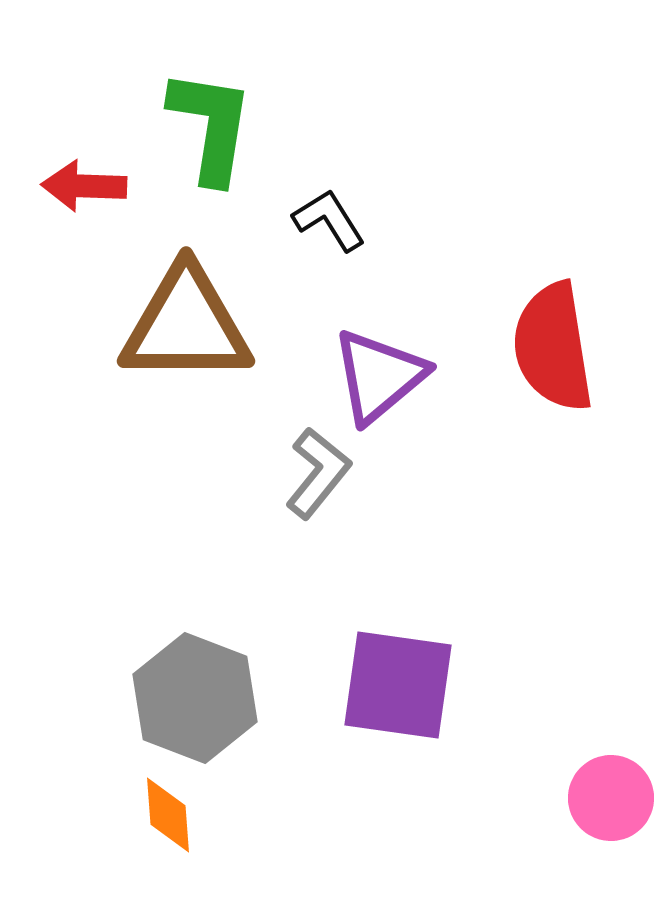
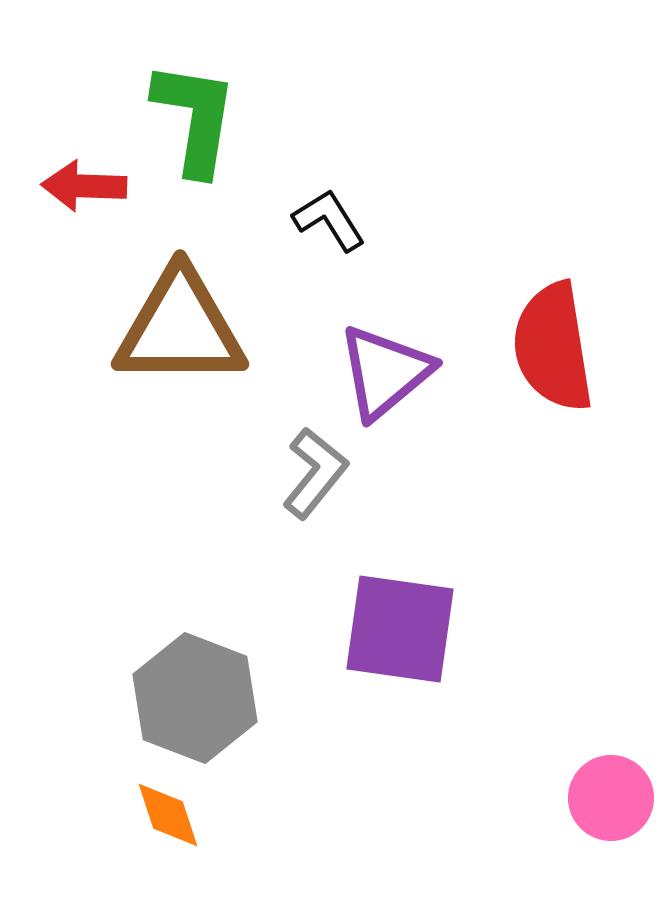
green L-shape: moved 16 px left, 8 px up
brown triangle: moved 6 px left, 3 px down
purple triangle: moved 6 px right, 4 px up
gray L-shape: moved 3 px left
purple square: moved 2 px right, 56 px up
orange diamond: rotated 14 degrees counterclockwise
